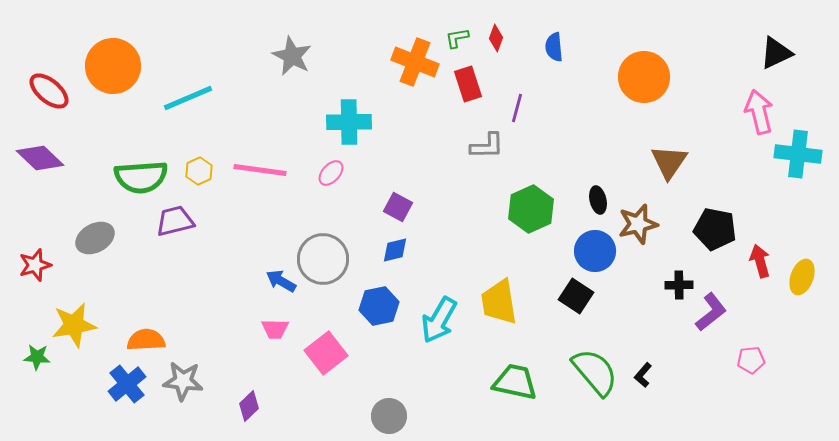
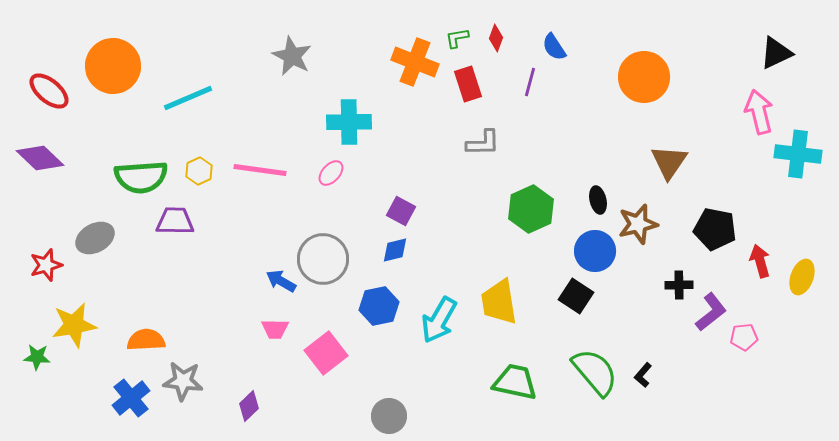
blue semicircle at (554, 47): rotated 28 degrees counterclockwise
purple line at (517, 108): moved 13 px right, 26 px up
gray L-shape at (487, 146): moved 4 px left, 3 px up
purple square at (398, 207): moved 3 px right, 4 px down
purple trapezoid at (175, 221): rotated 15 degrees clockwise
red star at (35, 265): moved 11 px right
pink pentagon at (751, 360): moved 7 px left, 23 px up
blue cross at (127, 384): moved 4 px right, 14 px down
